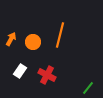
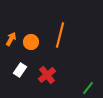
orange circle: moved 2 px left
white rectangle: moved 1 px up
red cross: rotated 24 degrees clockwise
